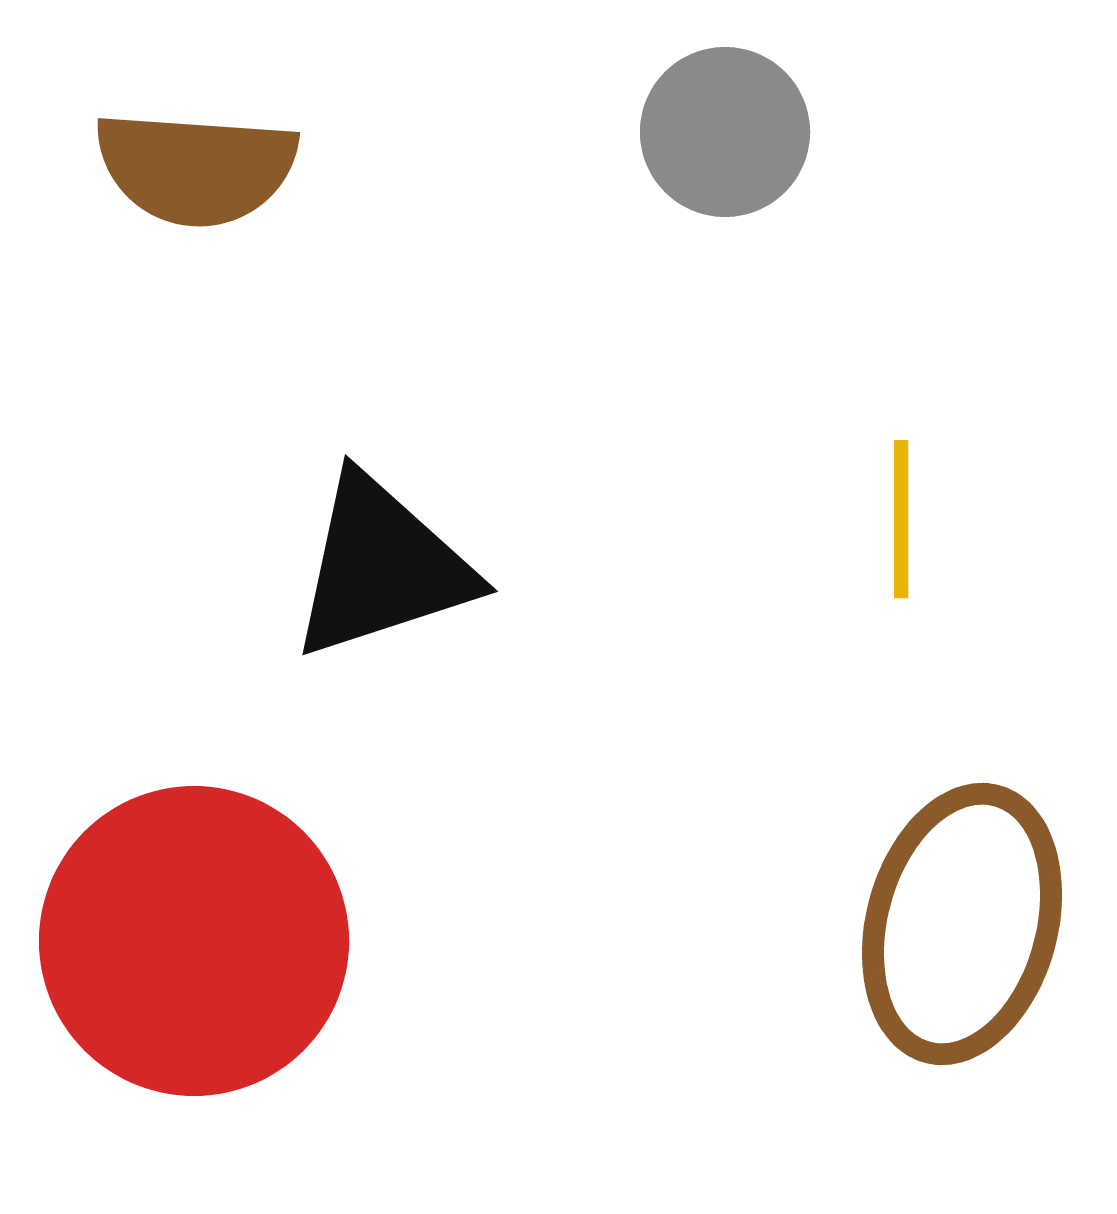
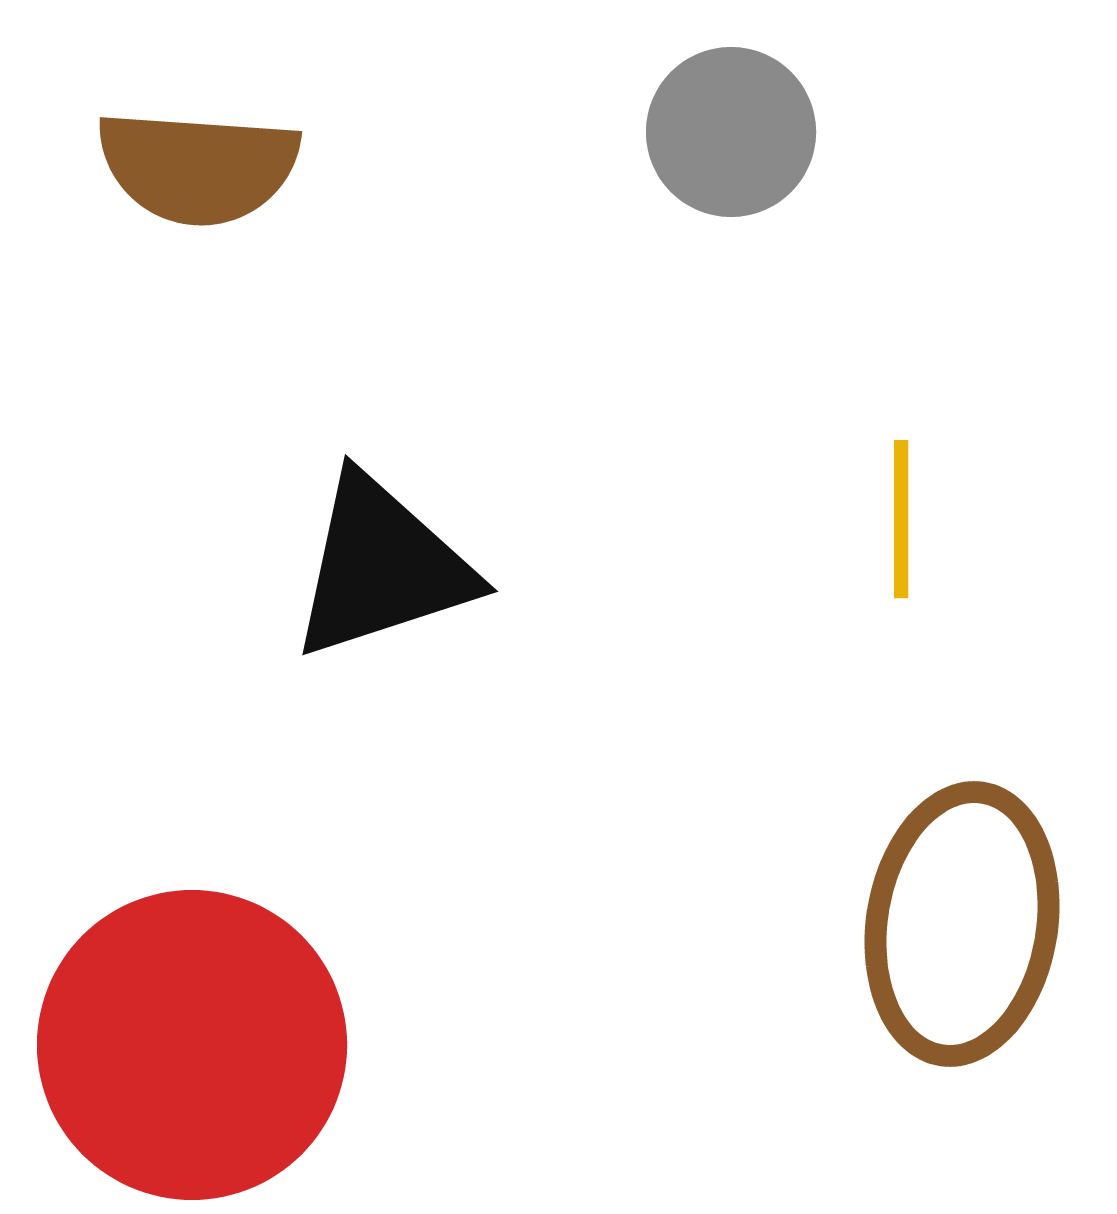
gray circle: moved 6 px right
brown semicircle: moved 2 px right, 1 px up
brown ellipse: rotated 6 degrees counterclockwise
red circle: moved 2 px left, 104 px down
